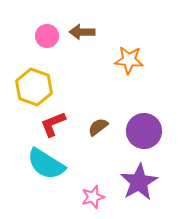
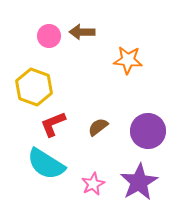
pink circle: moved 2 px right
orange star: moved 1 px left
purple circle: moved 4 px right
pink star: moved 13 px up; rotated 10 degrees counterclockwise
